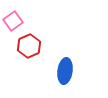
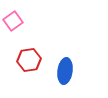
red hexagon: moved 14 px down; rotated 15 degrees clockwise
